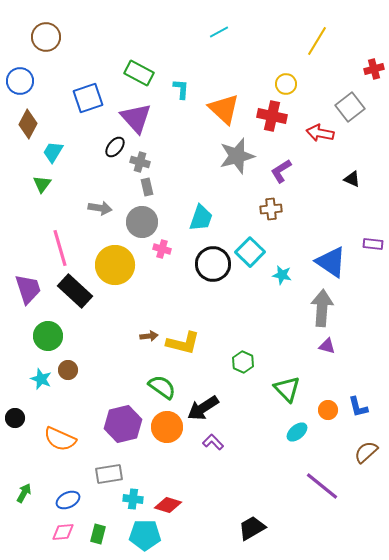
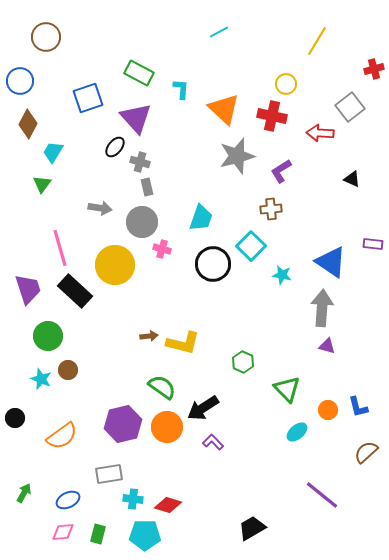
red arrow at (320, 133): rotated 8 degrees counterclockwise
cyan square at (250, 252): moved 1 px right, 6 px up
orange semicircle at (60, 439): moved 2 px right, 3 px up; rotated 60 degrees counterclockwise
purple line at (322, 486): moved 9 px down
